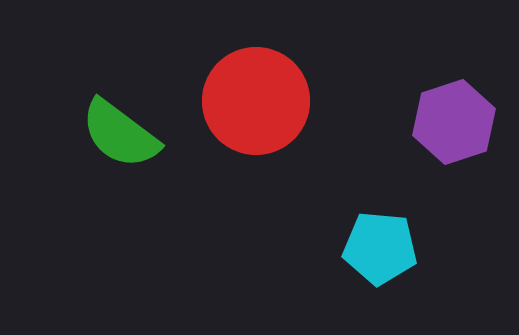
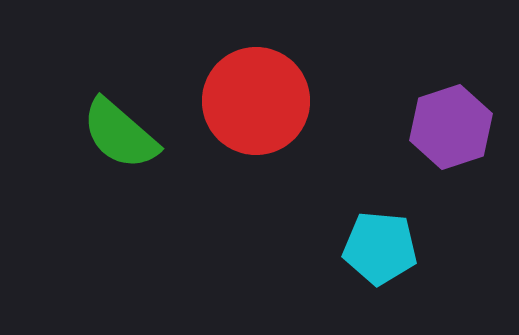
purple hexagon: moved 3 px left, 5 px down
green semicircle: rotated 4 degrees clockwise
